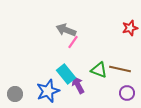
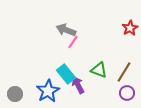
red star: rotated 14 degrees counterclockwise
brown line: moved 4 px right, 3 px down; rotated 70 degrees counterclockwise
blue star: rotated 10 degrees counterclockwise
